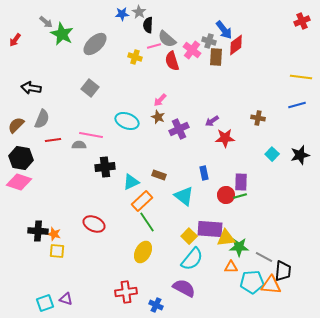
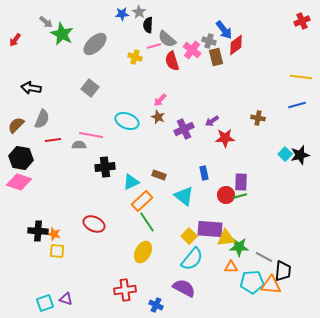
brown rectangle at (216, 57): rotated 18 degrees counterclockwise
purple cross at (179, 129): moved 5 px right
cyan square at (272, 154): moved 13 px right
red cross at (126, 292): moved 1 px left, 2 px up
